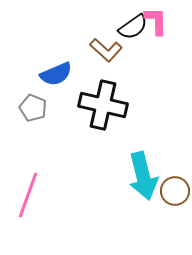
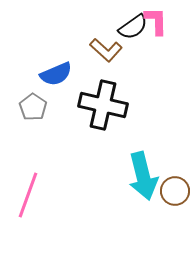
gray pentagon: moved 1 px up; rotated 12 degrees clockwise
